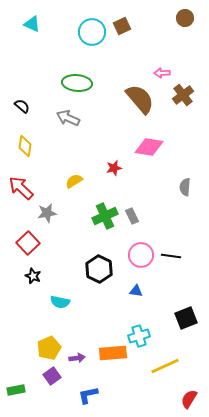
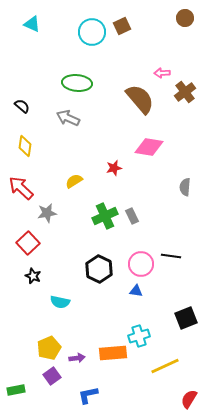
brown cross: moved 2 px right, 3 px up
pink circle: moved 9 px down
